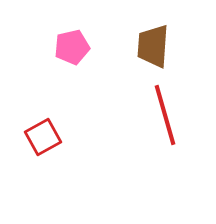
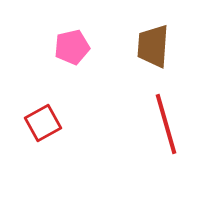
red line: moved 1 px right, 9 px down
red square: moved 14 px up
